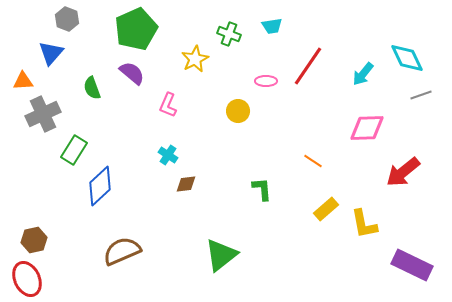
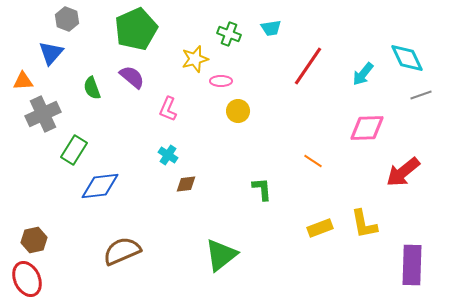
cyan trapezoid: moved 1 px left, 2 px down
yellow star: rotated 12 degrees clockwise
purple semicircle: moved 4 px down
pink ellipse: moved 45 px left
pink L-shape: moved 4 px down
blue diamond: rotated 36 degrees clockwise
yellow rectangle: moved 6 px left, 19 px down; rotated 20 degrees clockwise
purple rectangle: rotated 66 degrees clockwise
